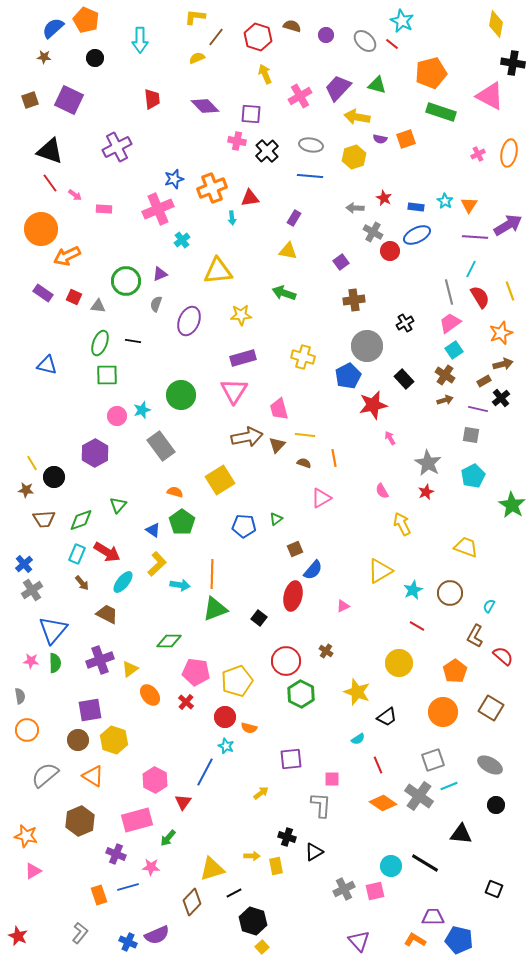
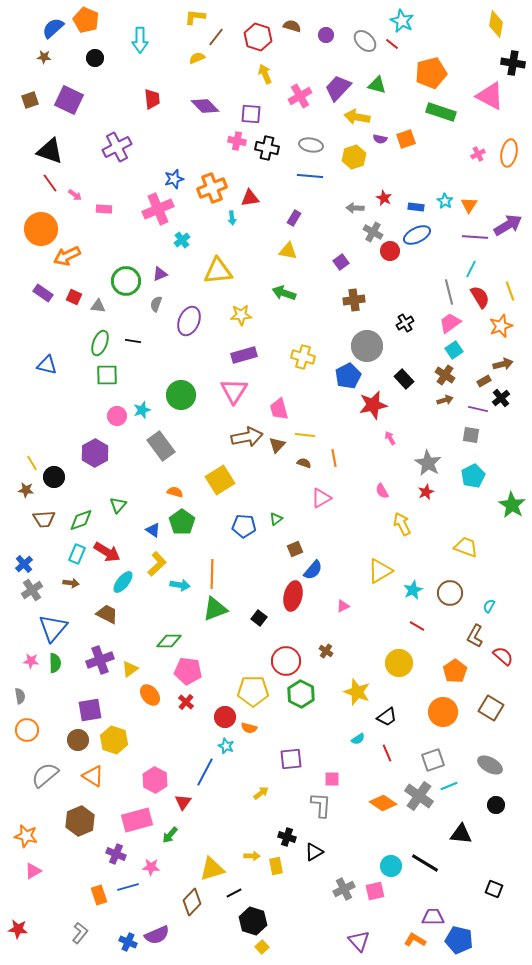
black cross at (267, 151): moved 3 px up; rotated 35 degrees counterclockwise
orange star at (501, 333): moved 7 px up
purple rectangle at (243, 358): moved 1 px right, 3 px up
brown arrow at (82, 583): moved 11 px left; rotated 42 degrees counterclockwise
blue triangle at (53, 630): moved 2 px up
pink pentagon at (196, 672): moved 8 px left, 1 px up
yellow pentagon at (237, 681): moved 16 px right, 10 px down; rotated 20 degrees clockwise
red line at (378, 765): moved 9 px right, 12 px up
green arrow at (168, 838): moved 2 px right, 3 px up
red star at (18, 936): moved 7 px up; rotated 18 degrees counterclockwise
